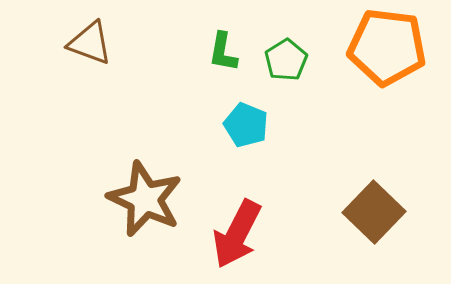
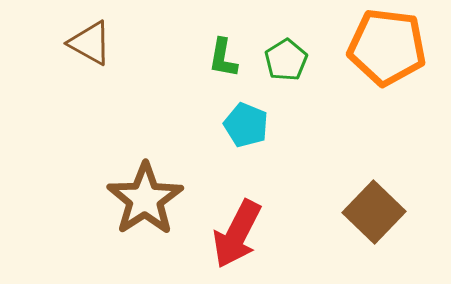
brown triangle: rotated 9 degrees clockwise
green L-shape: moved 6 px down
brown star: rotated 14 degrees clockwise
